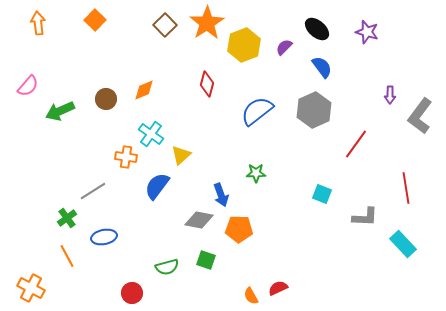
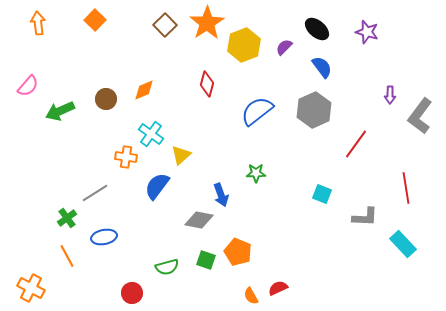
gray line at (93, 191): moved 2 px right, 2 px down
orange pentagon at (239, 229): moved 1 px left, 23 px down; rotated 20 degrees clockwise
